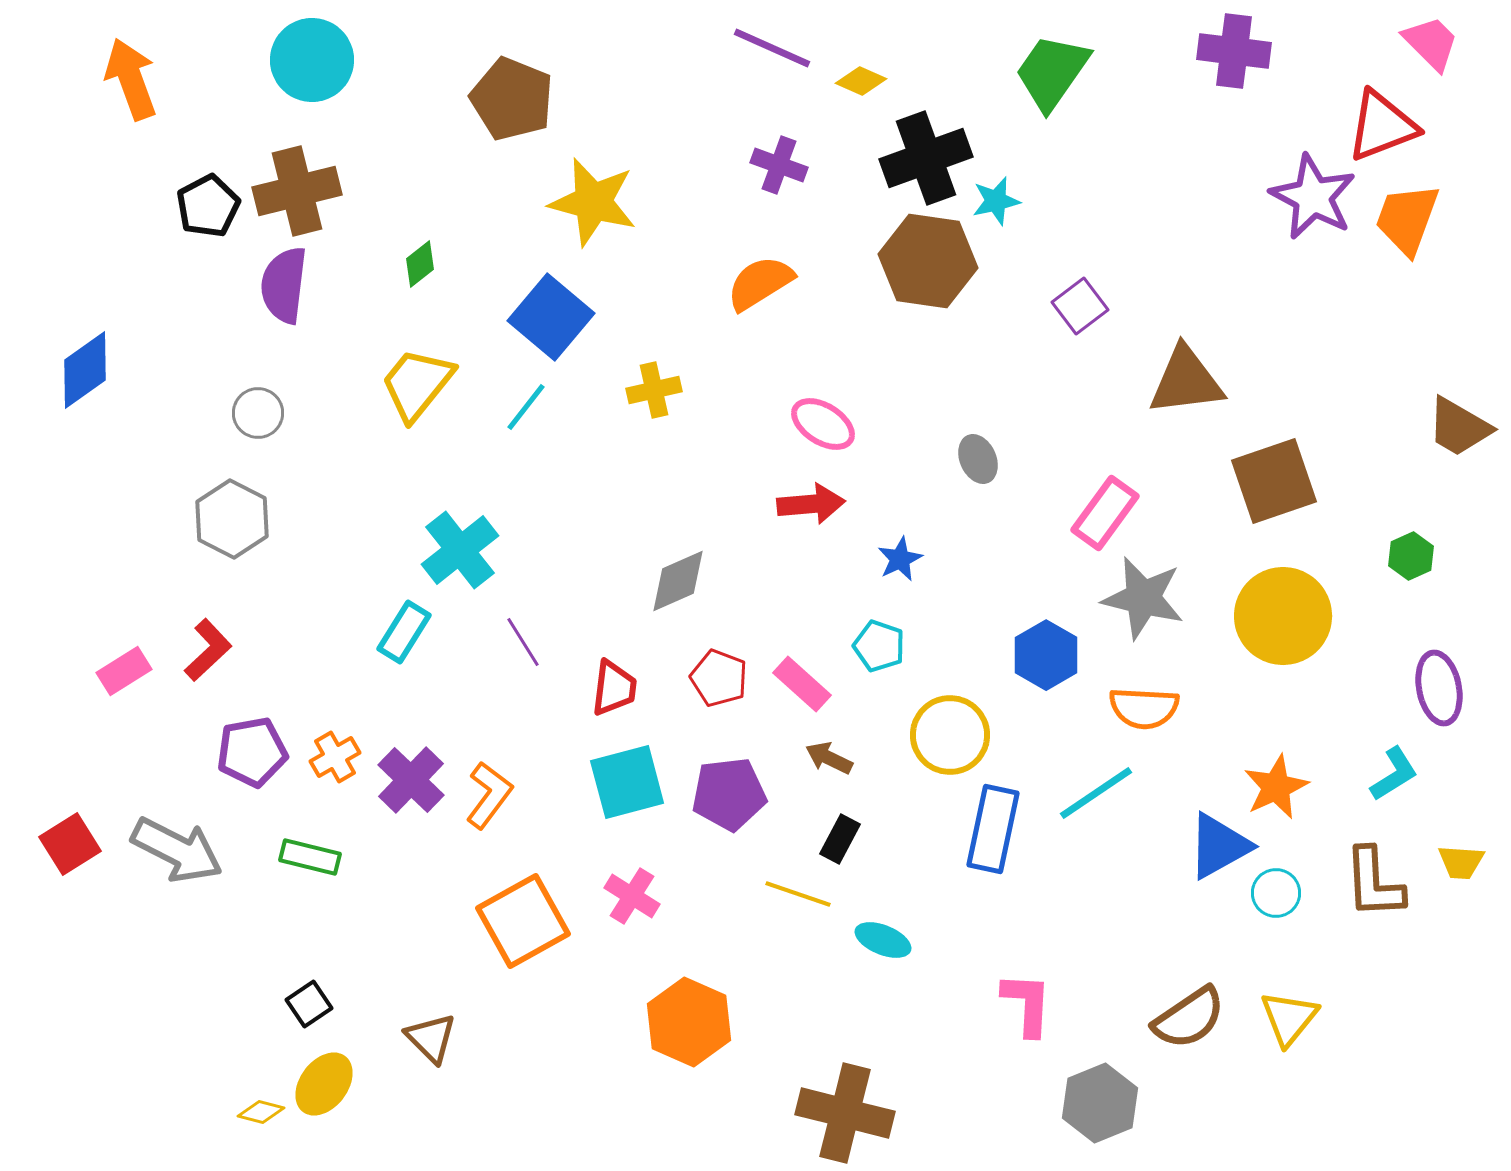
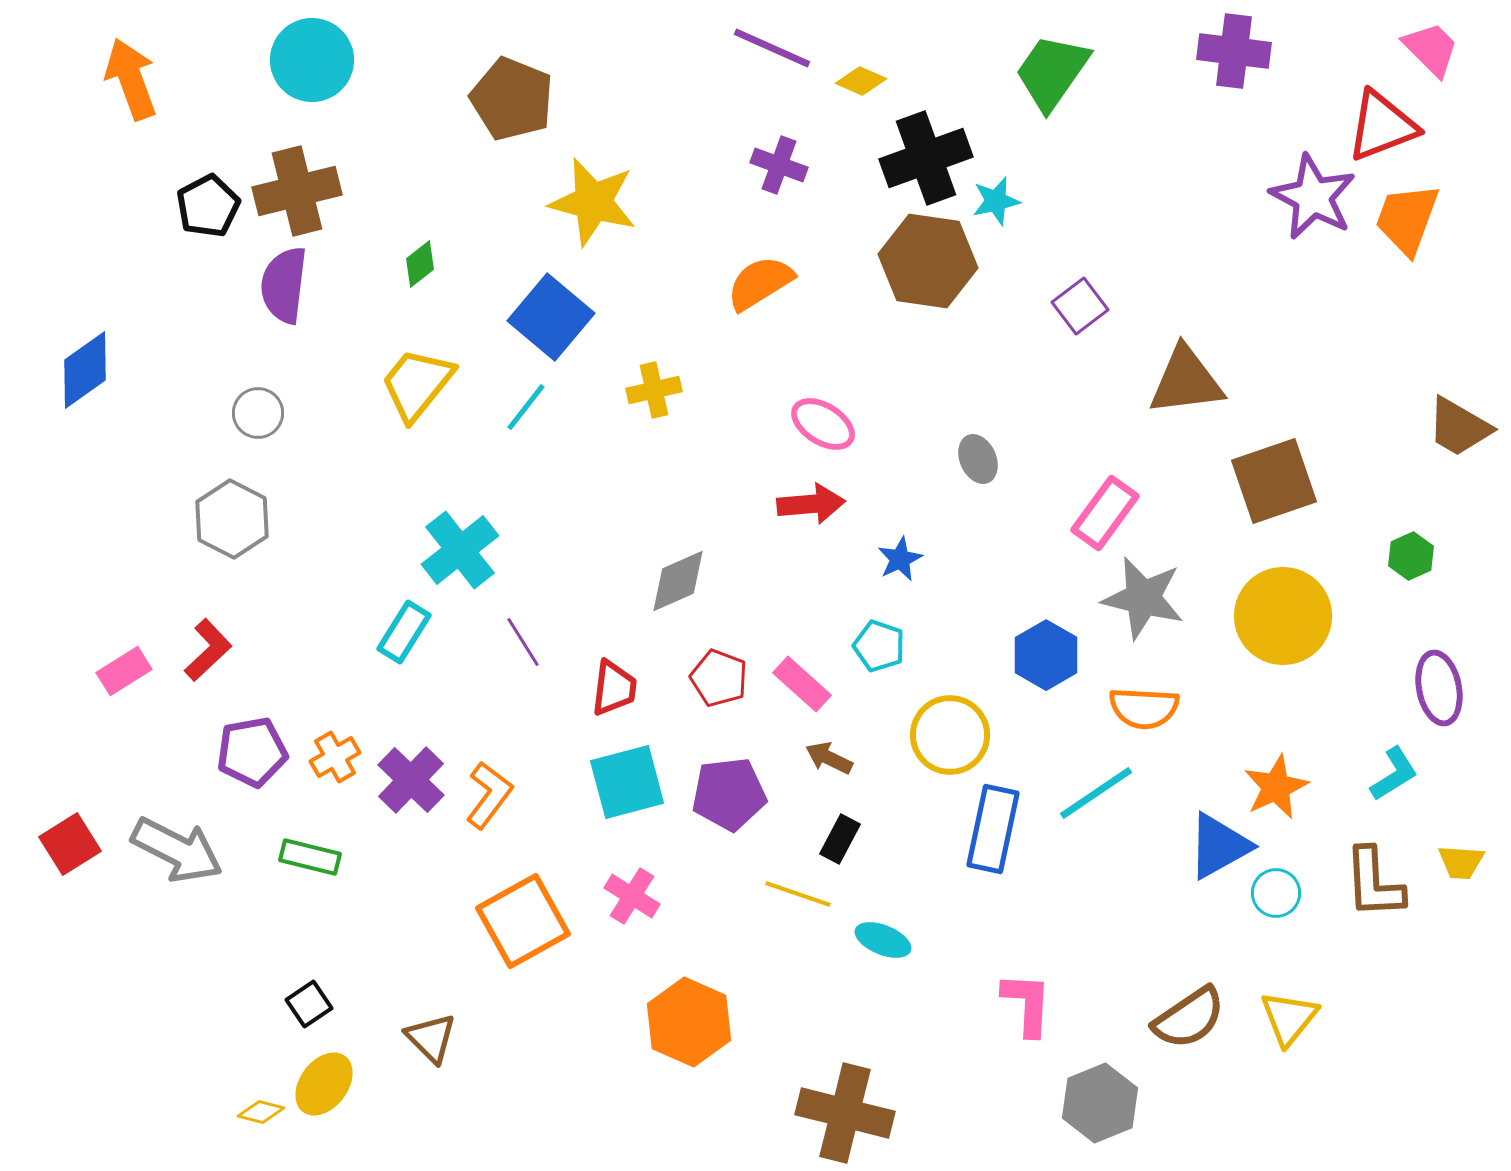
pink trapezoid at (1431, 43): moved 6 px down
